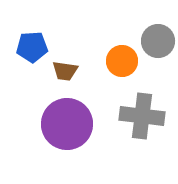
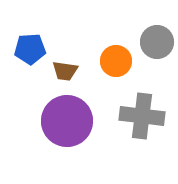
gray circle: moved 1 px left, 1 px down
blue pentagon: moved 2 px left, 2 px down
orange circle: moved 6 px left
purple circle: moved 3 px up
